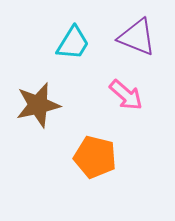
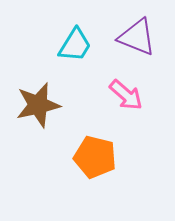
cyan trapezoid: moved 2 px right, 2 px down
